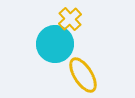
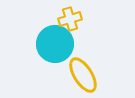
yellow cross: rotated 25 degrees clockwise
